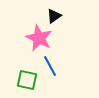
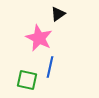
black triangle: moved 4 px right, 2 px up
blue line: moved 1 px down; rotated 40 degrees clockwise
